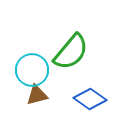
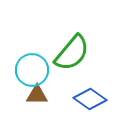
green semicircle: moved 1 px right, 1 px down
brown triangle: rotated 15 degrees clockwise
